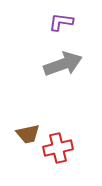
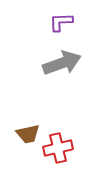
purple L-shape: rotated 10 degrees counterclockwise
gray arrow: moved 1 px left, 1 px up
